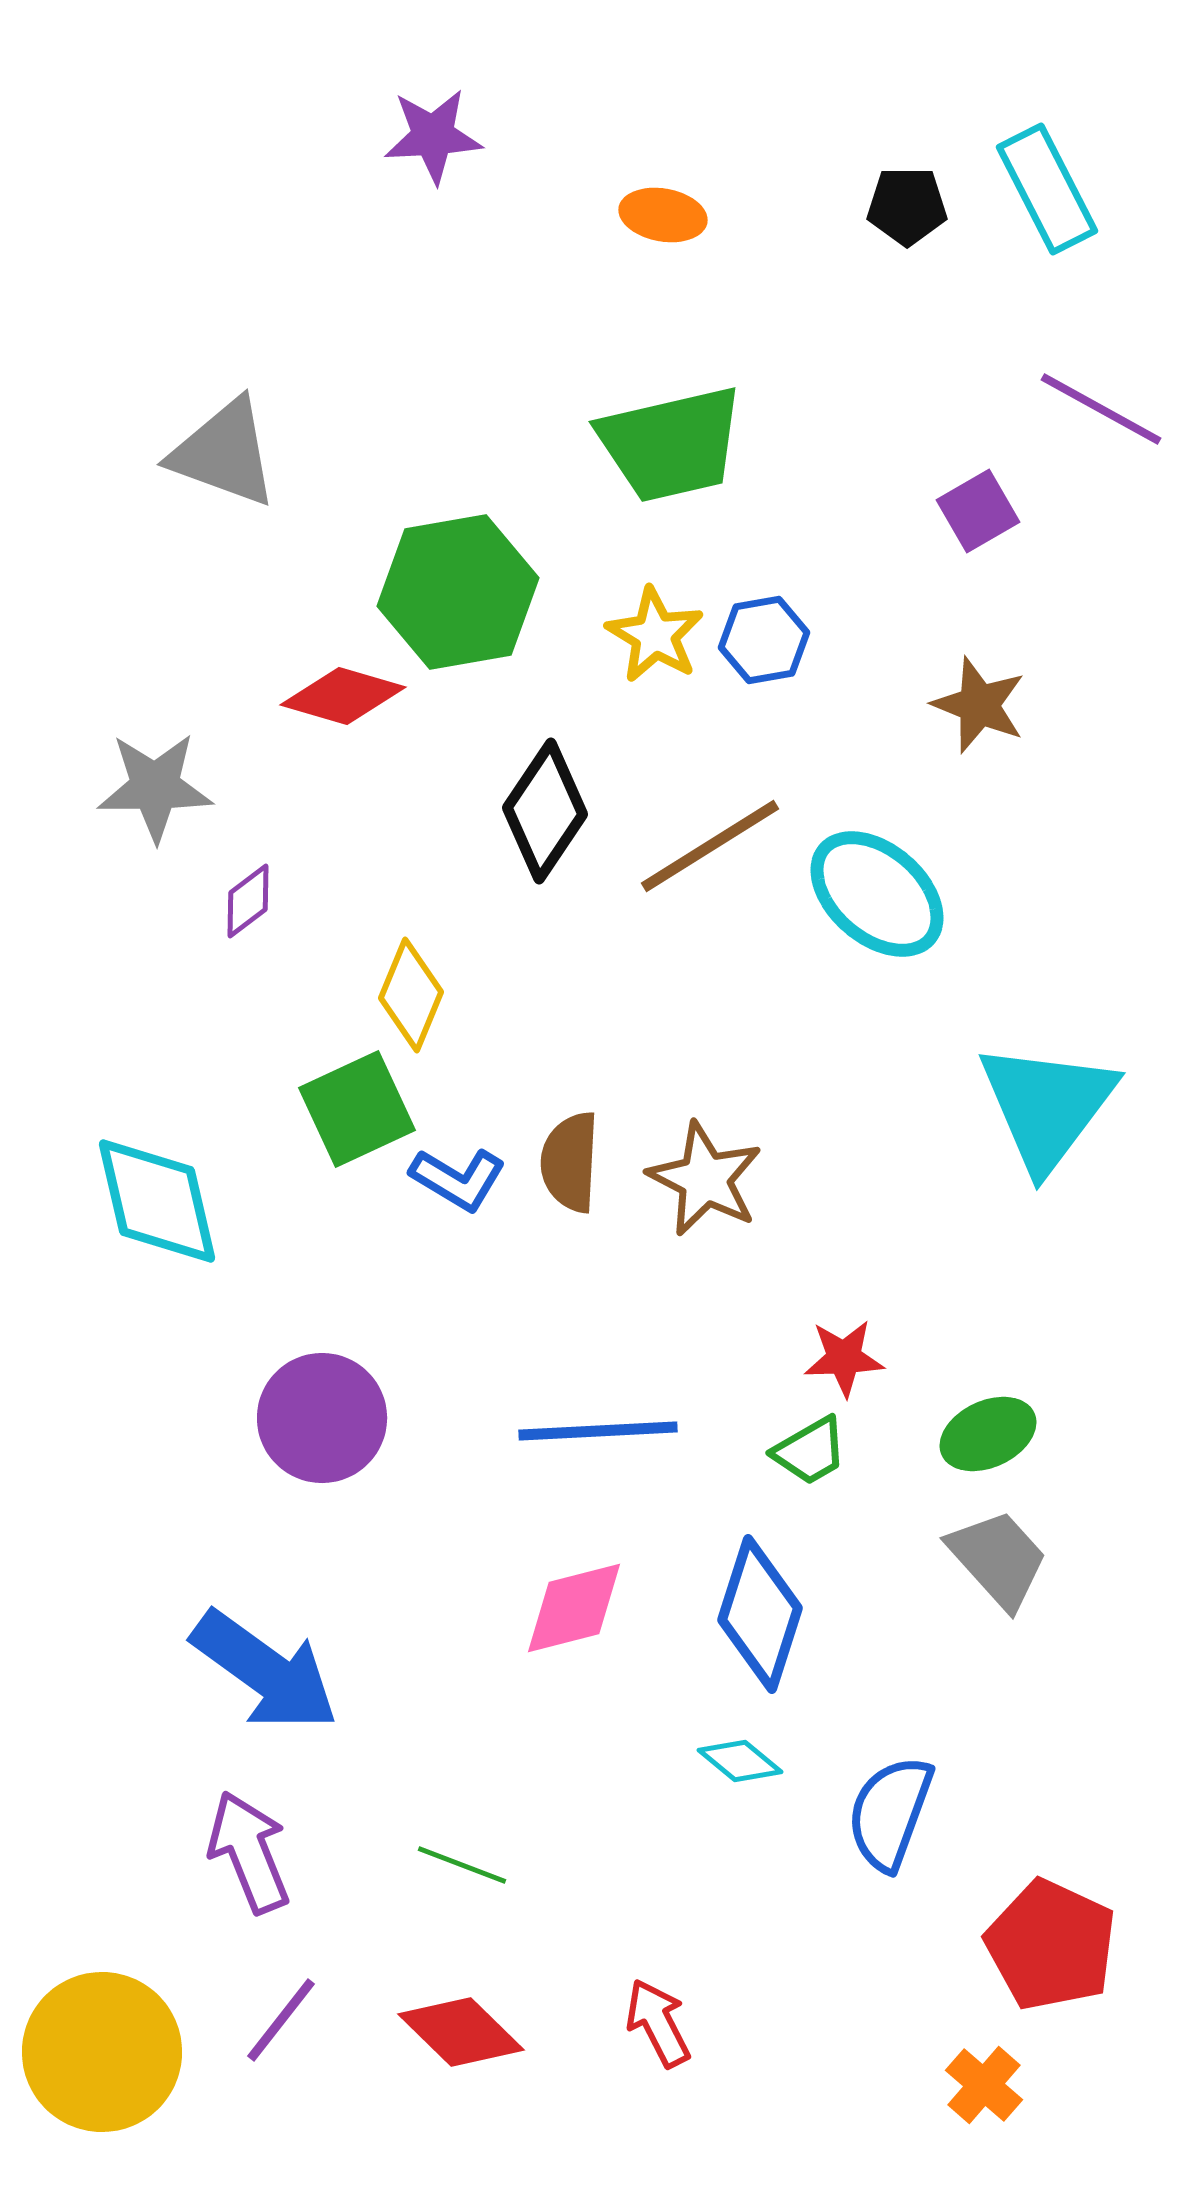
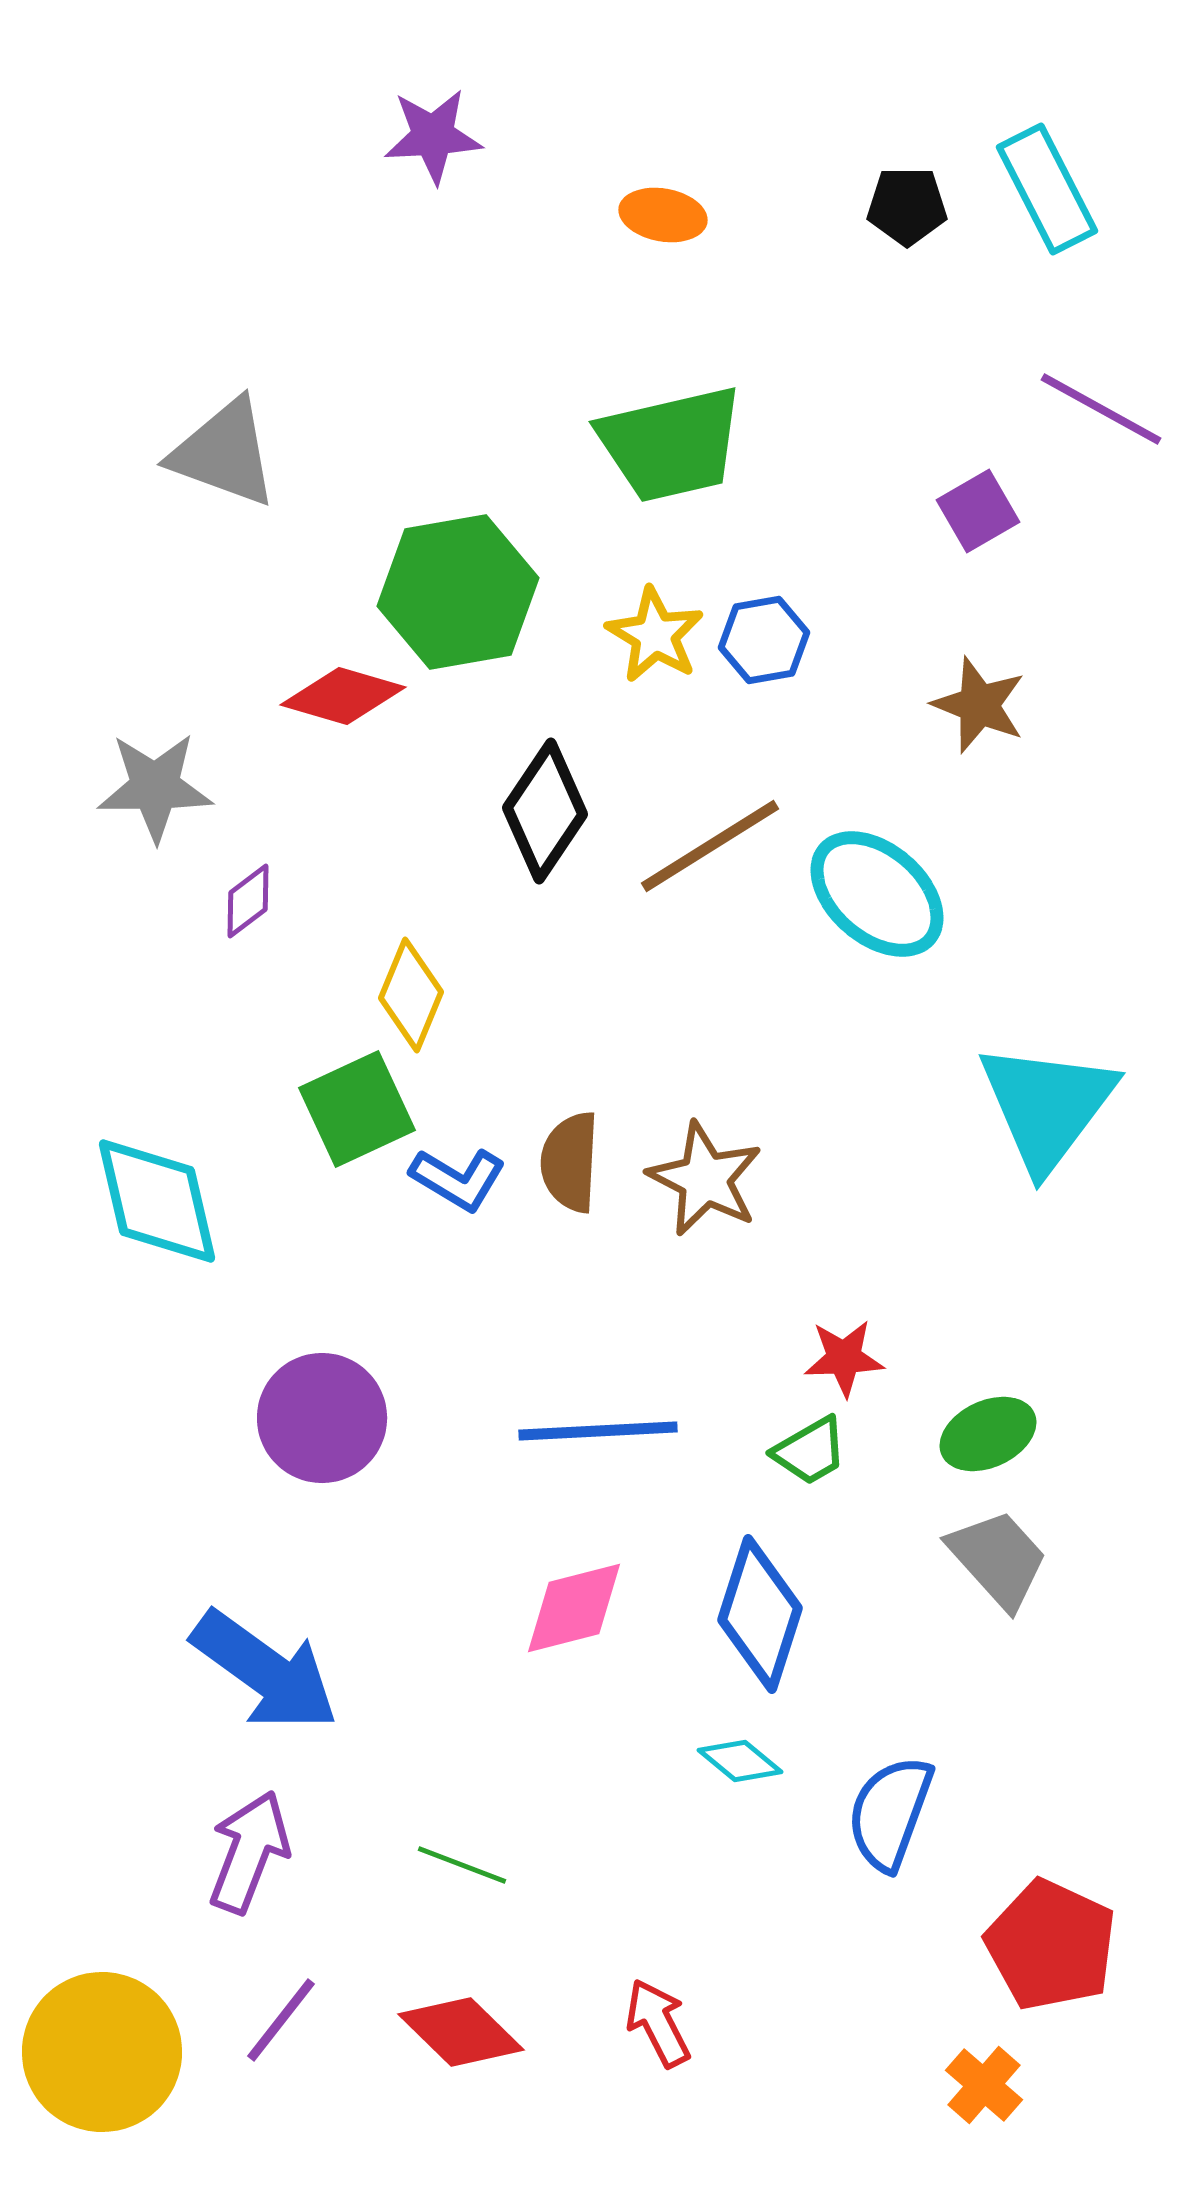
purple arrow at (249, 1852): rotated 43 degrees clockwise
